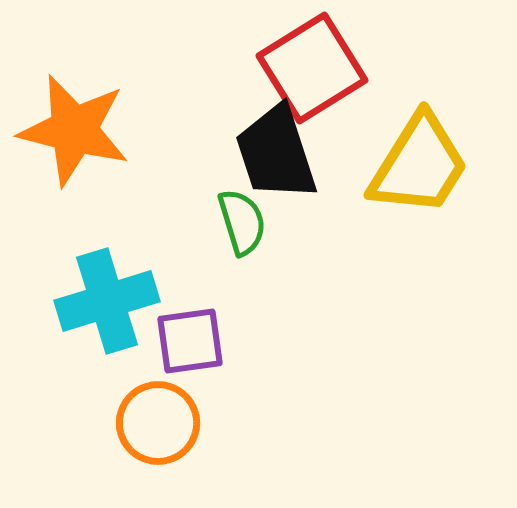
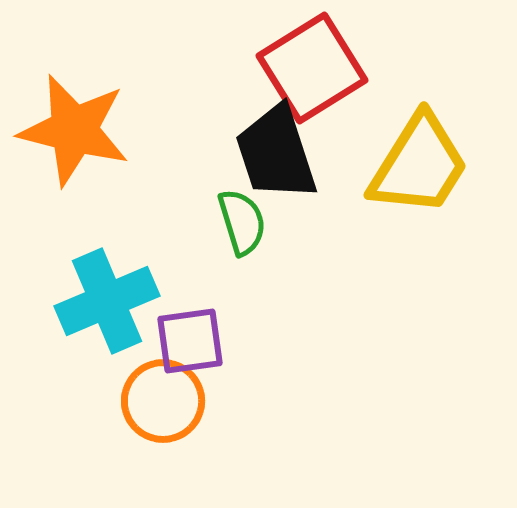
cyan cross: rotated 6 degrees counterclockwise
orange circle: moved 5 px right, 22 px up
